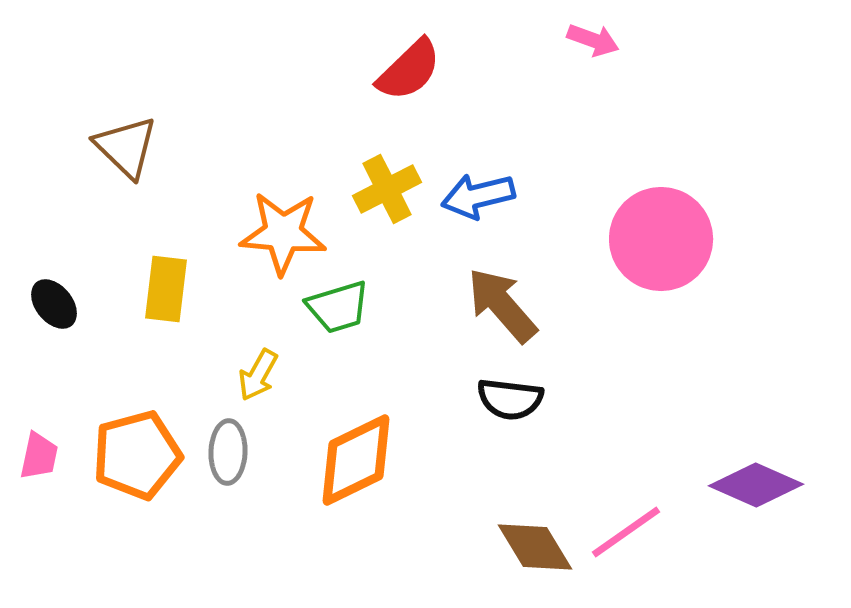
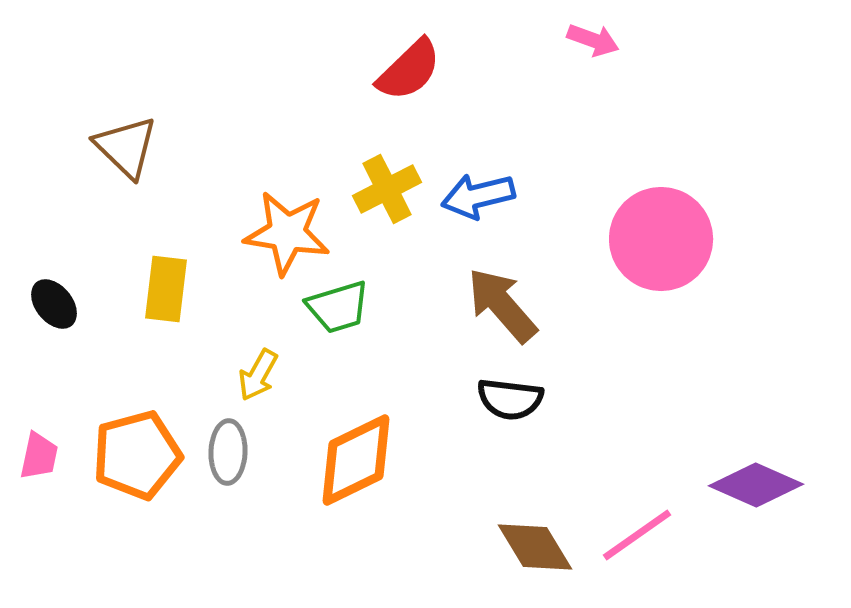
orange star: moved 4 px right; rotated 4 degrees clockwise
pink line: moved 11 px right, 3 px down
